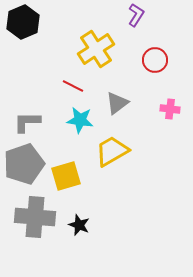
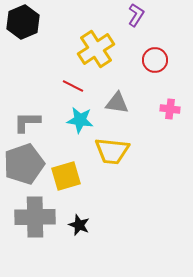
gray triangle: rotated 45 degrees clockwise
yellow trapezoid: rotated 144 degrees counterclockwise
gray cross: rotated 6 degrees counterclockwise
